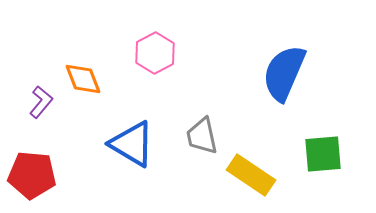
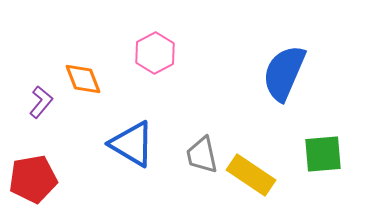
gray trapezoid: moved 19 px down
red pentagon: moved 1 px right, 4 px down; rotated 15 degrees counterclockwise
